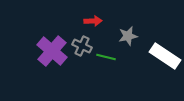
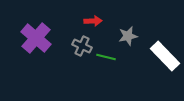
purple cross: moved 16 px left, 13 px up
white rectangle: rotated 12 degrees clockwise
